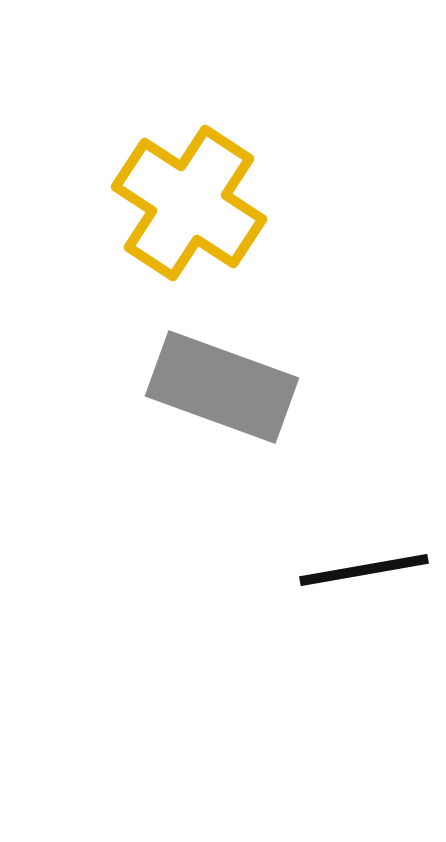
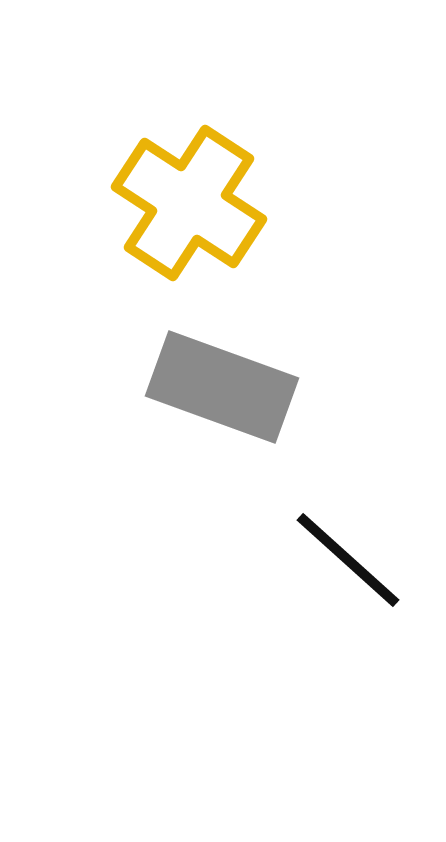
black line: moved 16 px left, 10 px up; rotated 52 degrees clockwise
